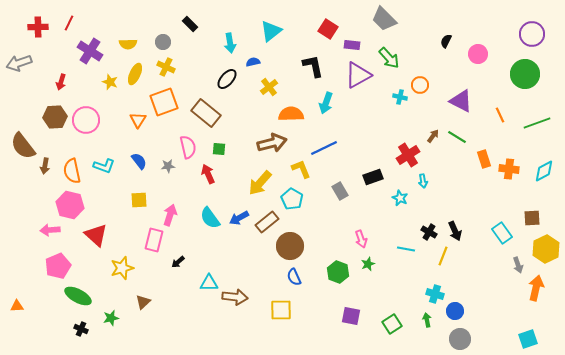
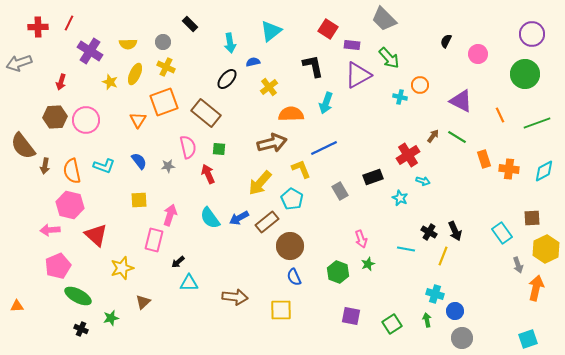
cyan arrow at (423, 181): rotated 64 degrees counterclockwise
cyan triangle at (209, 283): moved 20 px left
gray circle at (460, 339): moved 2 px right, 1 px up
